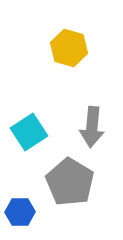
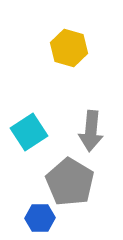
gray arrow: moved 1 px left, 4 px down
blue hexagon: moved 20 px right, 6 px down
